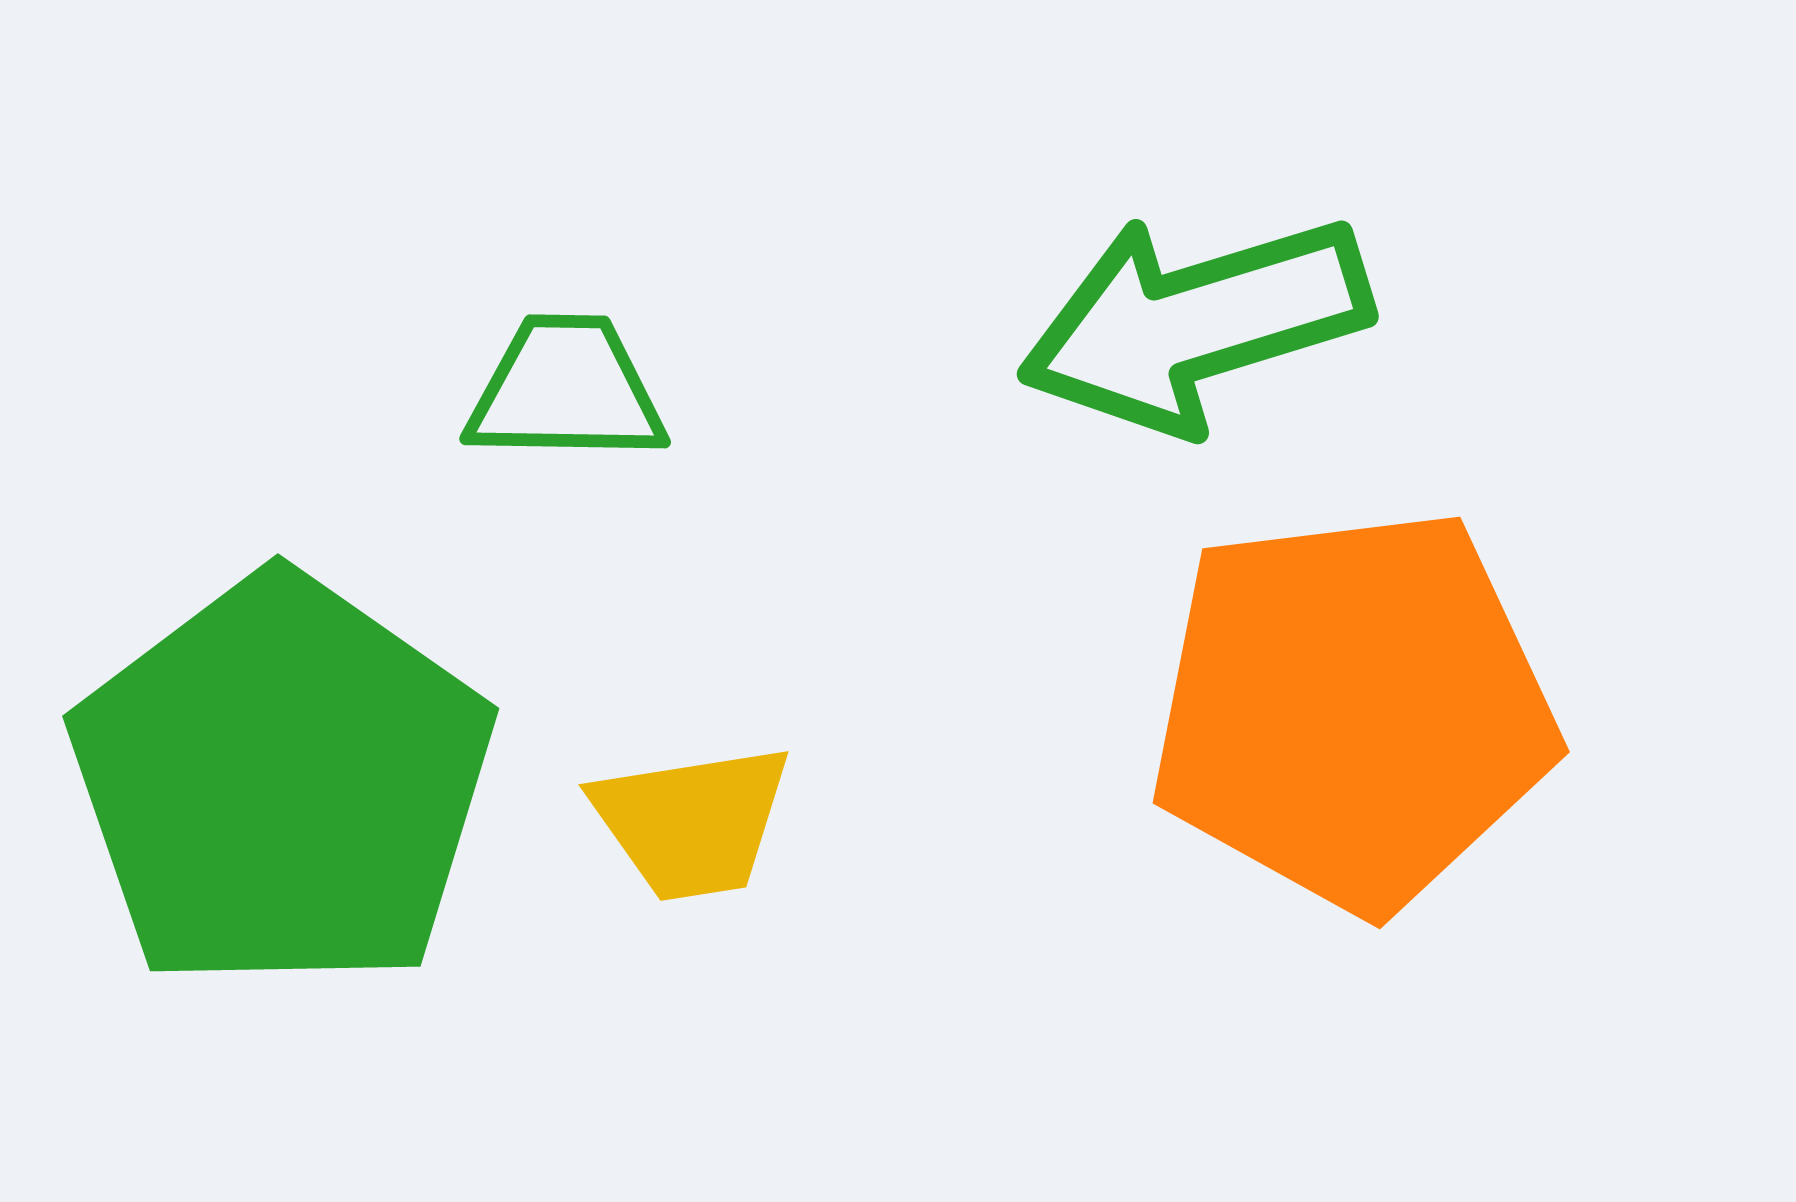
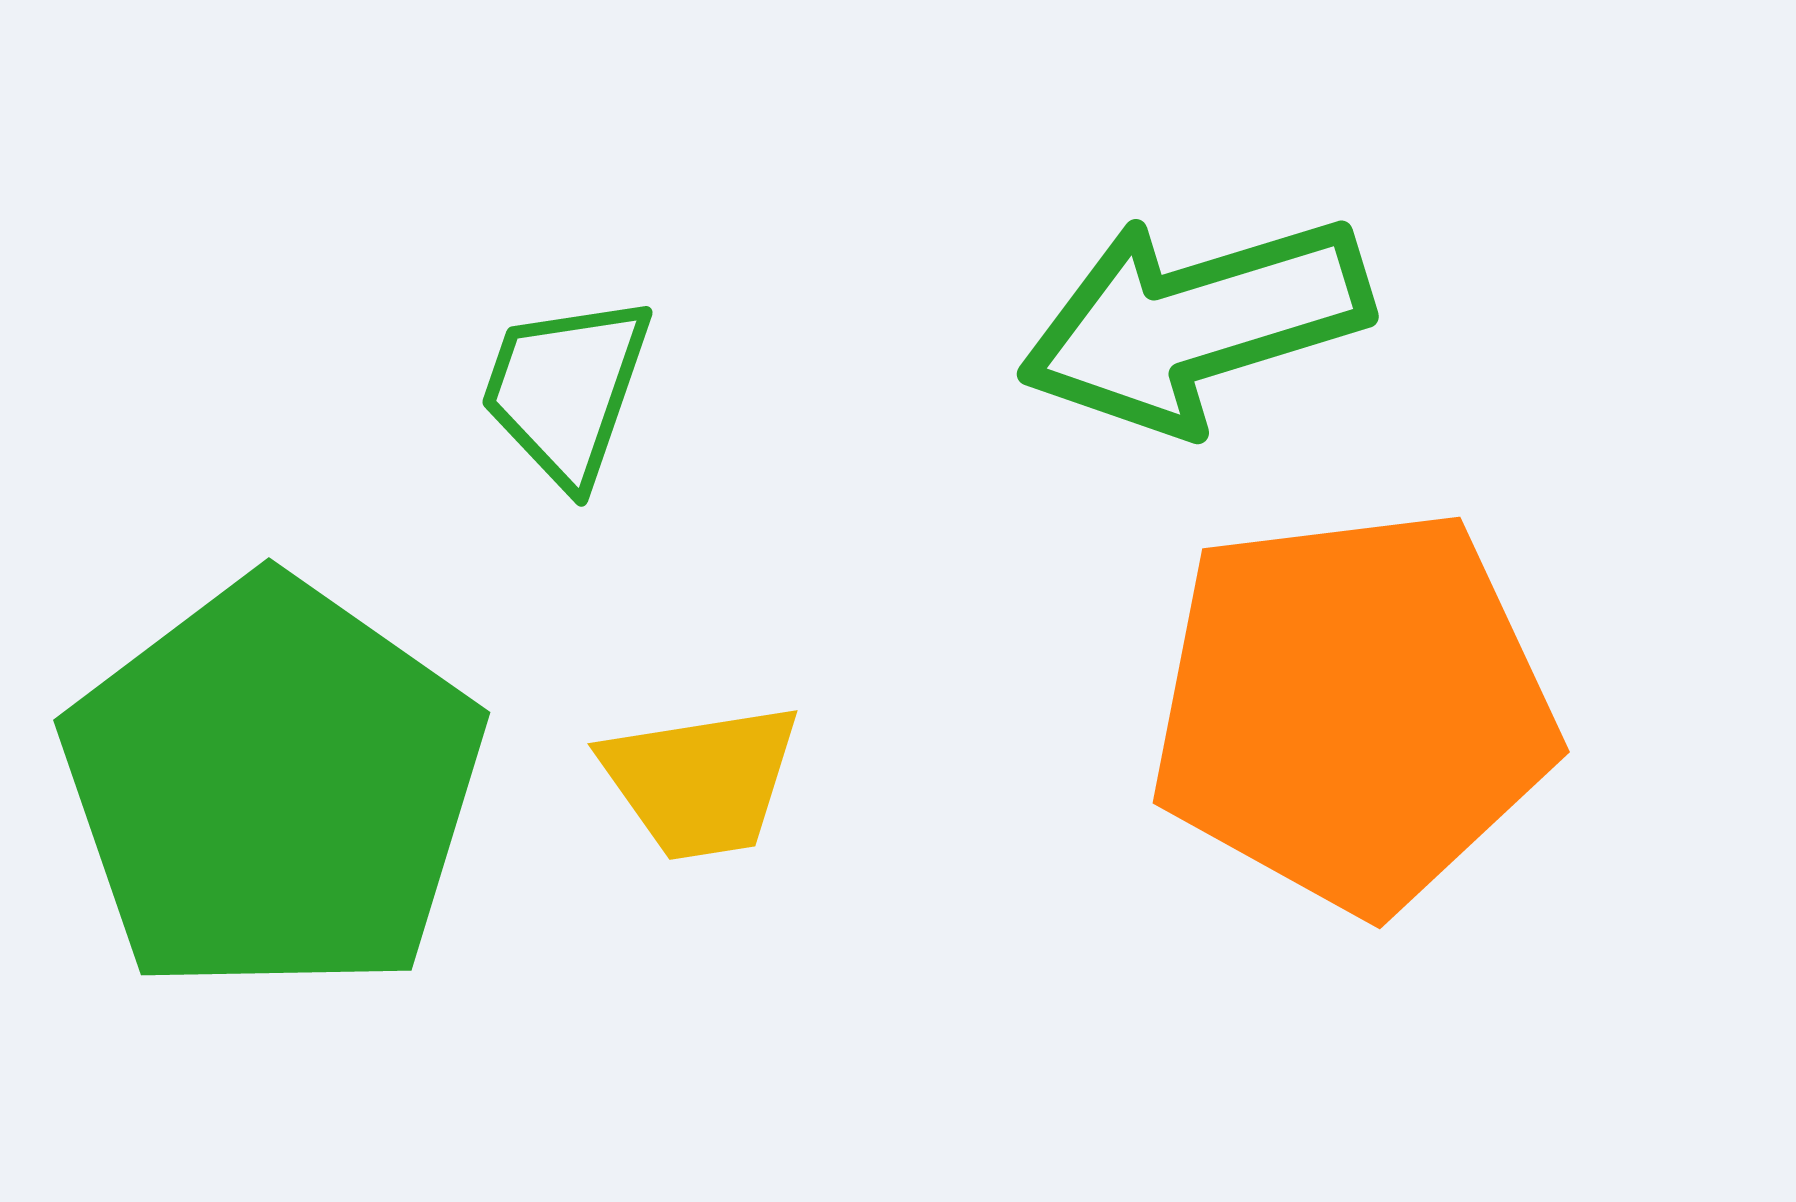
green trapezoid: rotated 72 degrees counterclockwise
green pentagon: moved 9 px left, 4 px down
yellow trapezoid: moved 9 px right, 41 px up
